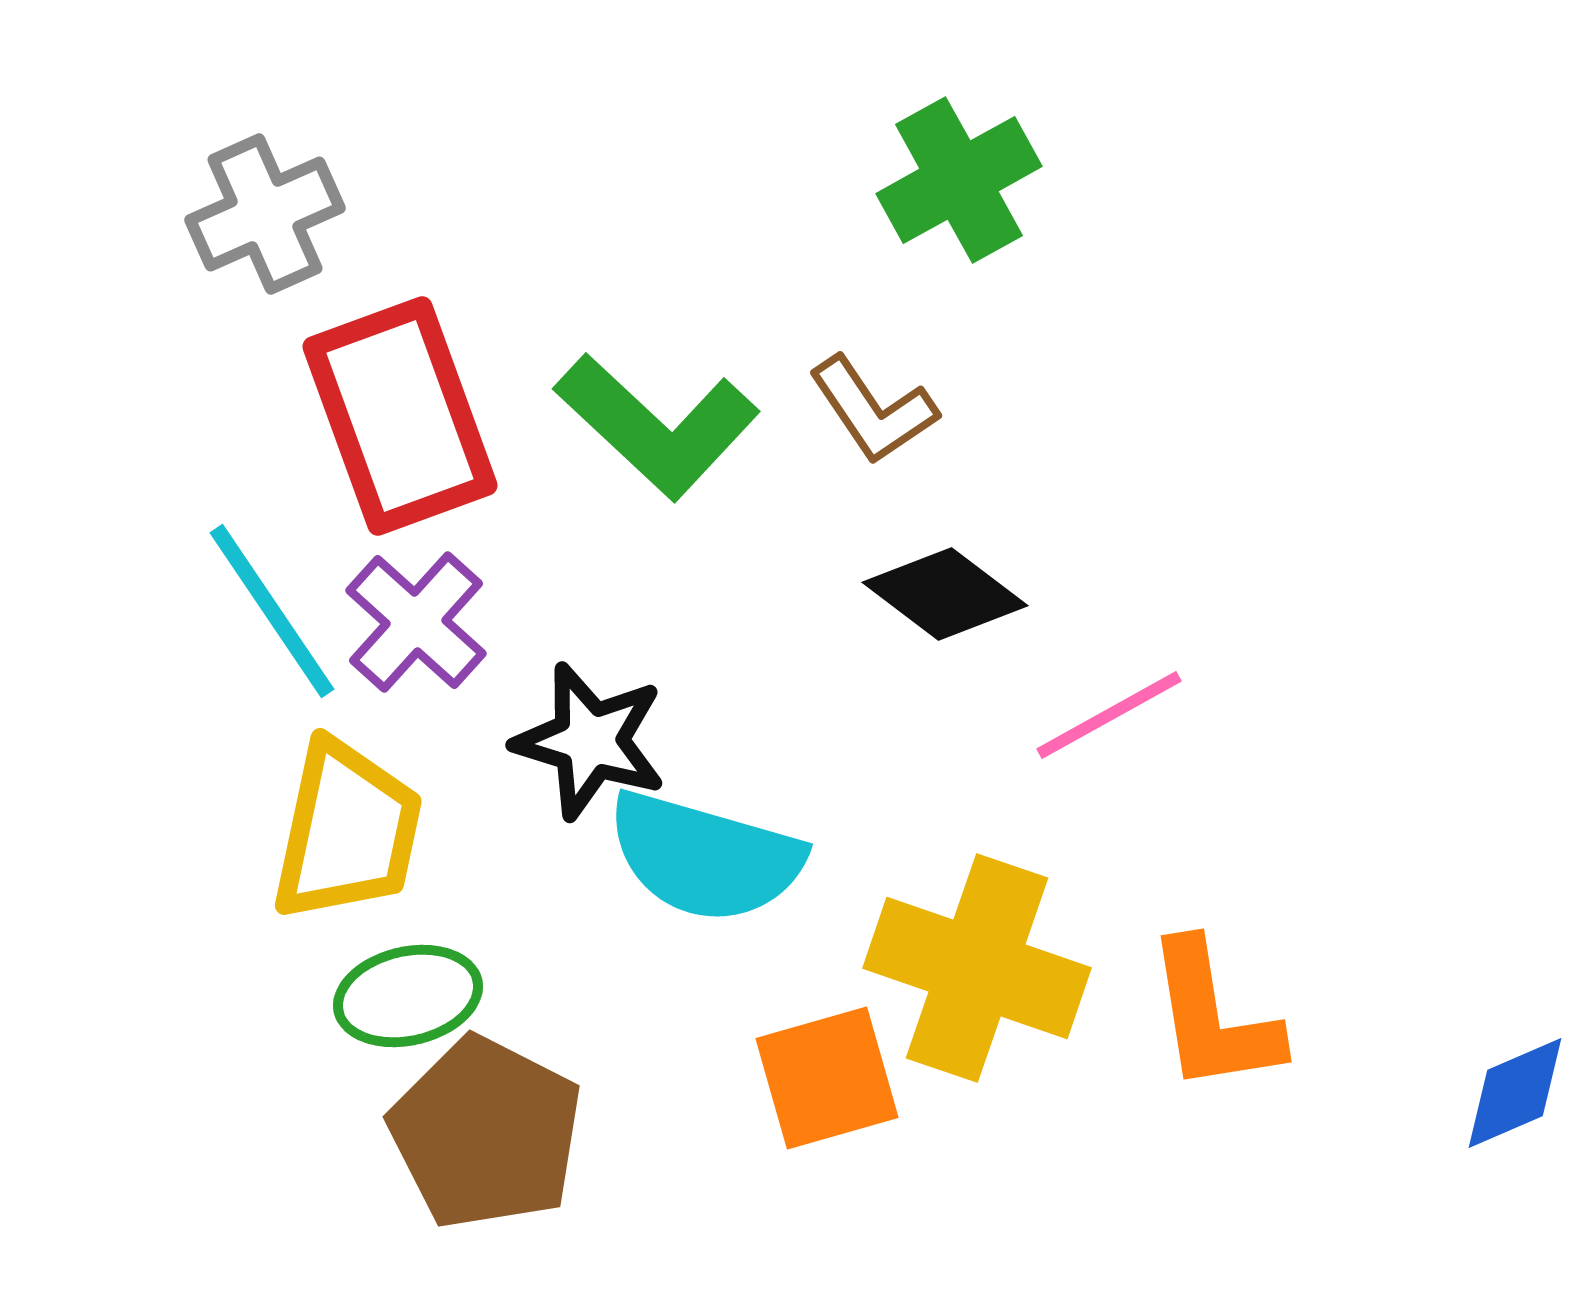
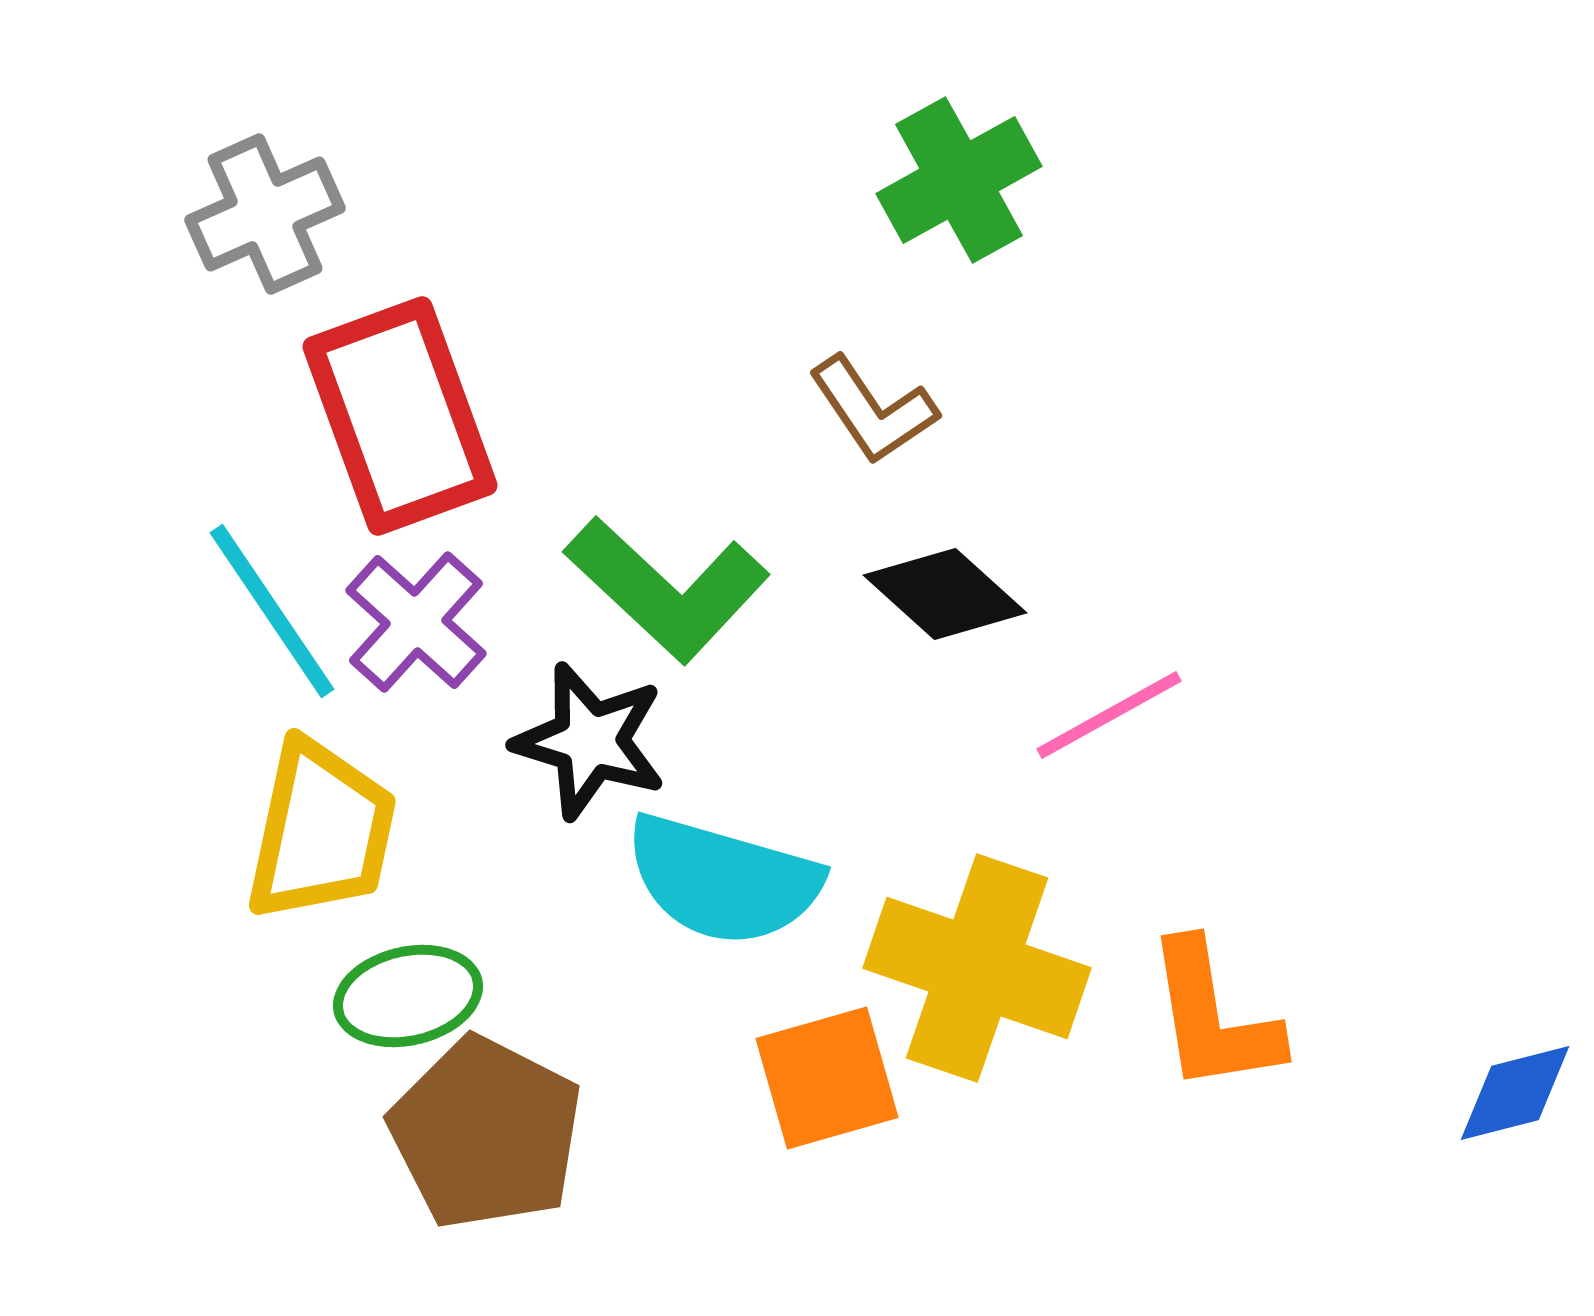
green L-shape: moved 10 px right, 163 px down
black diamond: rotated 5 degrees clockwise
yellow trapezoid: moved 26 px left
cyan semicircle: moved 18 px right, 23 px down
blue diamond: rotated 9 degrees clockwise
